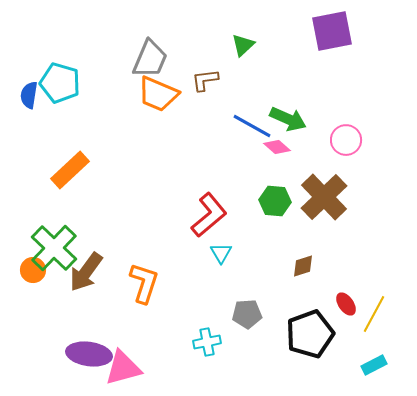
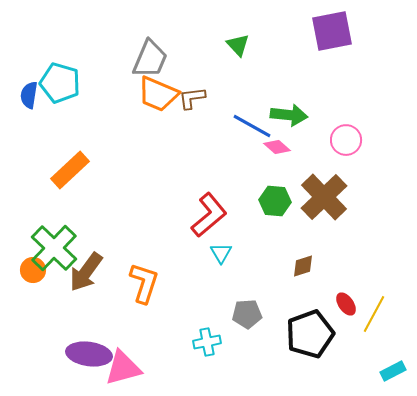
green triangle: moved 5 px left; rotated 30 degrees counterclockwise
brown L-shape: moved 13 px left, 18 px down
green arrow: moved 1 px right, 4 px up; rotated 18 degrees counterclockwise
cyan rectangle: moved 19 px right, 6 px down
